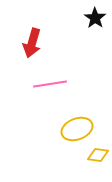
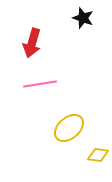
black star: moved 12 px left; rotated 15 degrees counterclockwise
pink line: moved 10 px left
yellow ellipse: moved 8 px left, 1 px up; rotated 20 degrees counterclockwise
